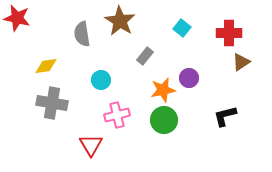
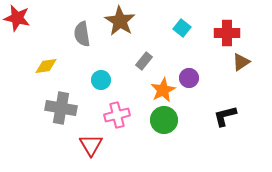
red cross: moved 2 px left
gray rectangle: moved 1 px left, 5 px down
orange star: rotated 15 degrees counterclockwise
gray cross: moved 9 px right, 5 px down
